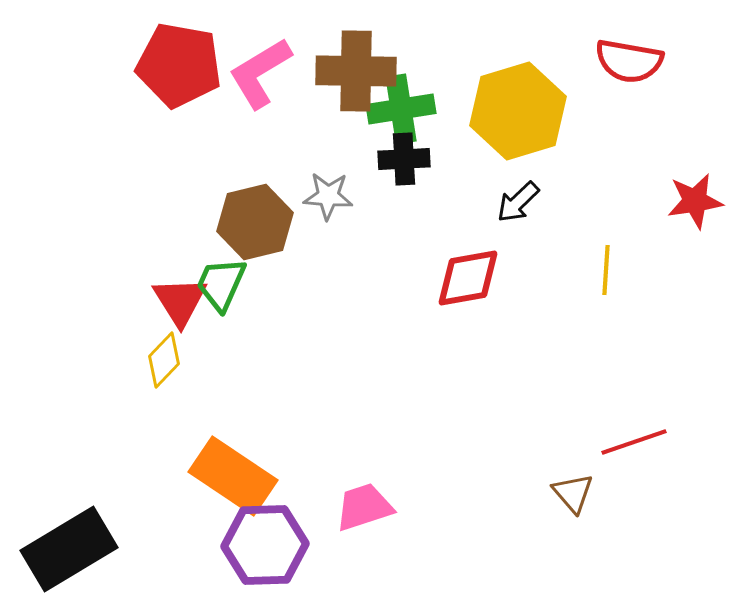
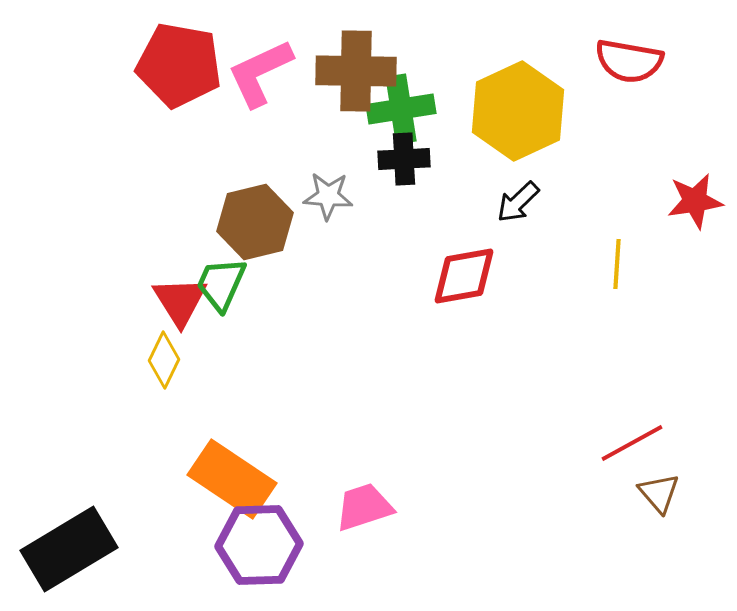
pink L-shape: rotated 6 degrees clockwise
yellow hexagon: rotated 8 degrees counterclockwise
yellow line: moved 11 px right, 6 px up
red diamond: moved 4 px left, 2 px up
yellow diamond: rotated 18 degrees counterclockwise
red line: moved 2 px left, 1 px down; rotated 10 degrees counterclockwise
orange rectangle: moved 1 px left, 3 px down
brown triangle: moved 86 px right
purple hexagon: moved 6 px left
